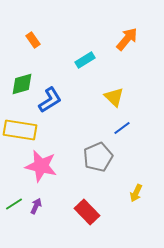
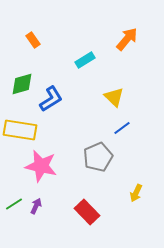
blue L-shape: moved 1 px right, 1 px up
